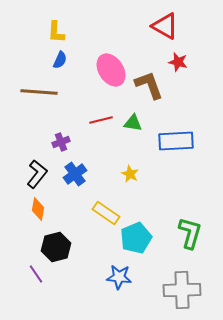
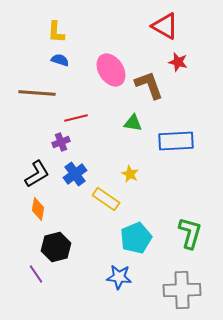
blue semicircle: rotated 96 degrees counterclockwise
brown line: moved 2 px left, 1 px down
red line: moved 25 px left, 2 px up
black L-shape: rotated 20 degrees clockwise
yellow rectangle: moved 14 px up
